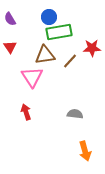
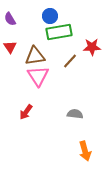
blue circle: moved 1 px right, 1 px up
red star: moved 1 px up
brown triangle: moved 10 px left, 1 px down
pink triangle: moved 6 px right, 1 px up
red arrow: rotated 126 degrees counterclockwise
